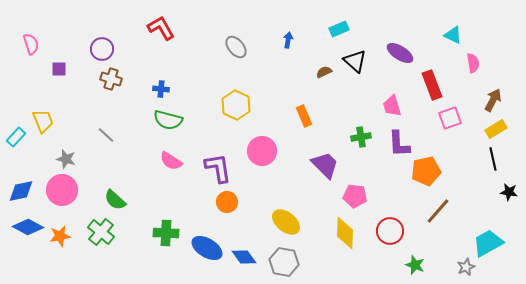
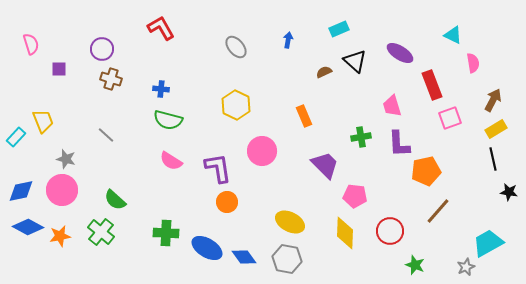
yellow ellipse at (286, 222): moved 4 px right; rotated 12 degrees counterclockwise
gray hexagon at (284, 262): moved 3 px right, 3 px up
